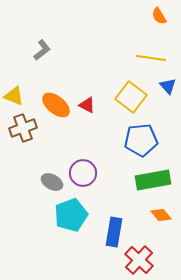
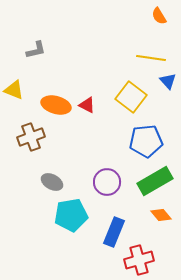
gray L-shape: moved 6 px left; rotated 25 degrees clockwise
blue triangle: moved 5 px up
yellow triangle: moved 6 px up
orange ellipse: rotated 24 degrees counterclockwise
brown cross: moved 8 px right, 9 px down
blue pentagon: moved 5 px right, 1 px down
purple circle: moved 24 px right, 9 px down
green rectangle: moved 2 px right, 1 px down; rotated 20 degrees counterclockwise
cyan pentagon: rotated 12 degrees clockwise
blue rectangle: rotated 12 degrees clockwise
red cross: rotated 32 degrees clockwise
